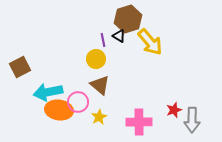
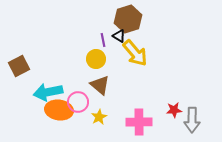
yellow arrow: moved 15 px left, 11 px down
brown square: moved 1 px left, 1 px up
red star: rotated 14 degrees clockwise
